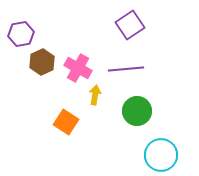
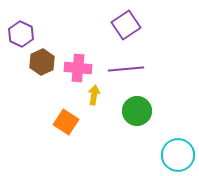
purple square: moved 4 px left
purple hexagon: rotated 25 degrees counterclockwise
pink cross: rotated 24 degrees counterclockwise
yellow arrow: moved 1 px left
cyan circle: moved 17 px right
